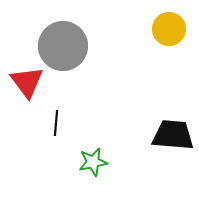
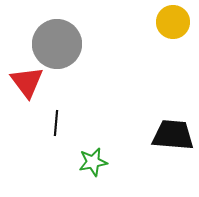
yellow circle: moved 4 px right, 7 px up
gray circle: moved 6 px left, 2 px up
